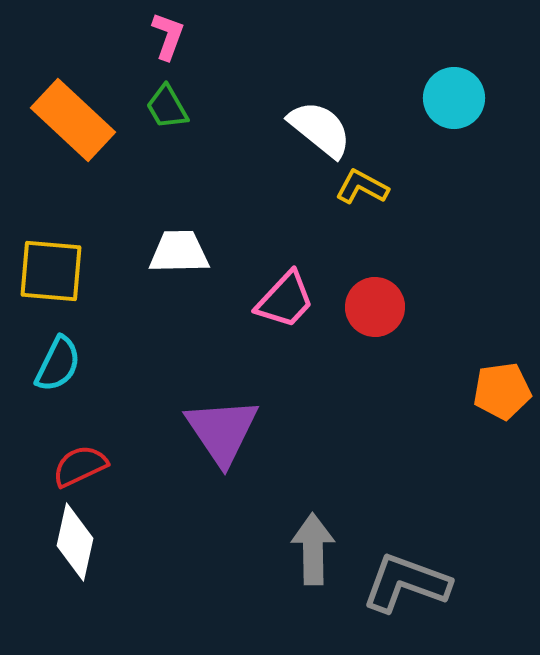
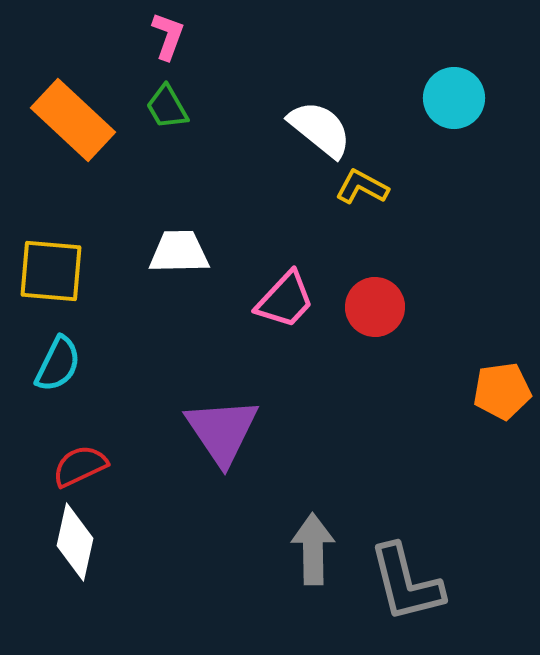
gray L-shape: rotated 124 degrees counterclockwise
